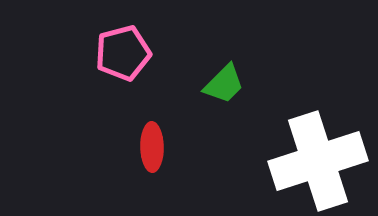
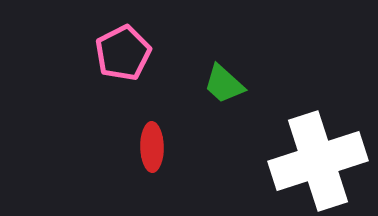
pink pentagon: rotated 12 degrees counterclockwise
green trapezoid: rotated 87 degrees clockwise
